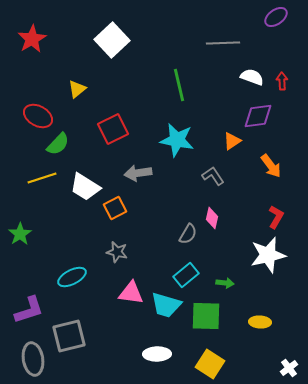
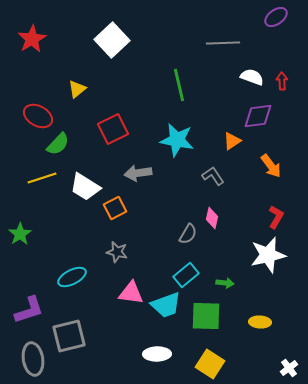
cyan trapezoid: rotated 36 degrees counterclockwise
